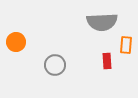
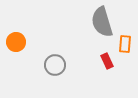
gray semicircle: rotated 76 degrees clockwise
orange rectangle: moved 1 px left, 1 px up
red rectangle: rotated 21 degrees counterclockwise
